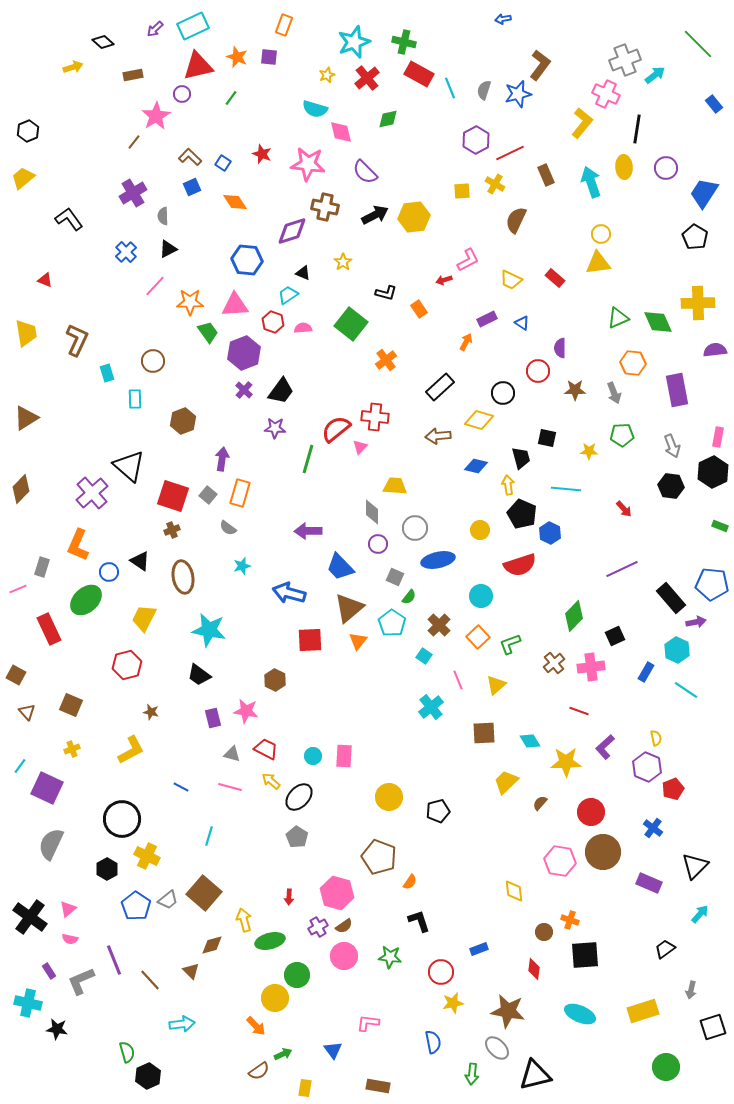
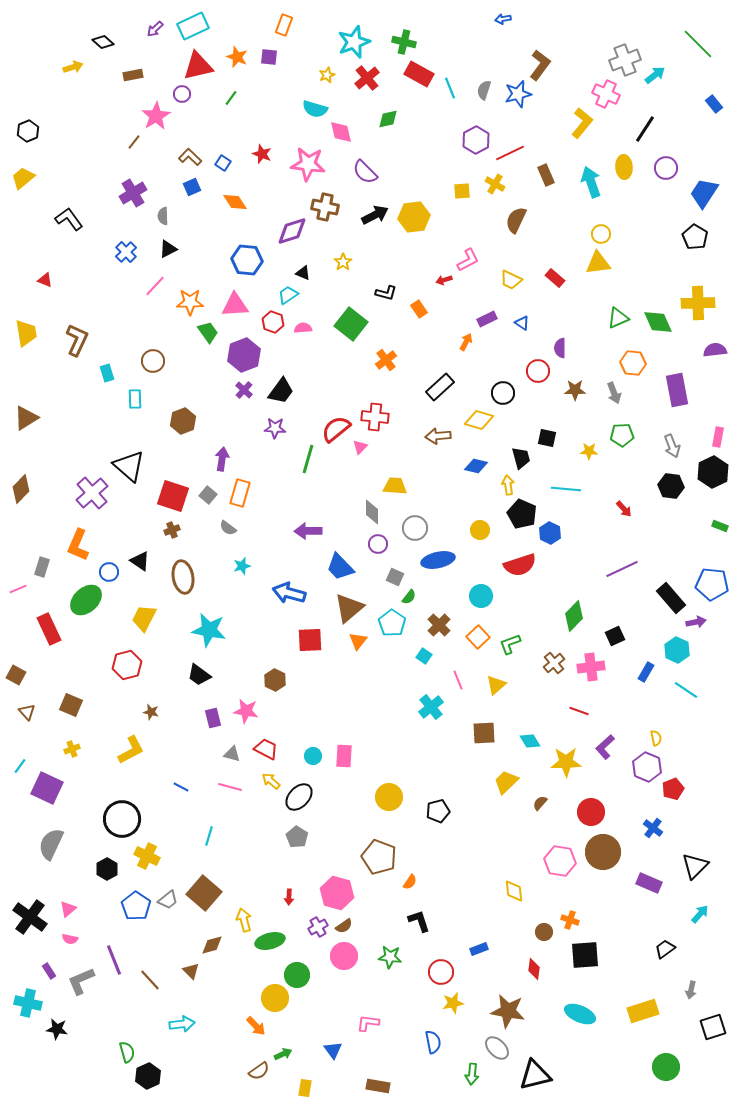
black line at (637, 129): moved 8 px right; rotated 24 degrees clockwise
purple hexagon at (244, 353): moved 2 px down
